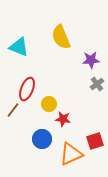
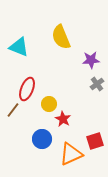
red star: rotated 21 degrees clockwise
